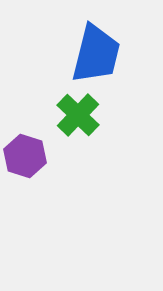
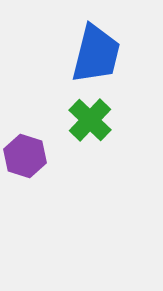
green cross: moved 12 px right, 5 px down
